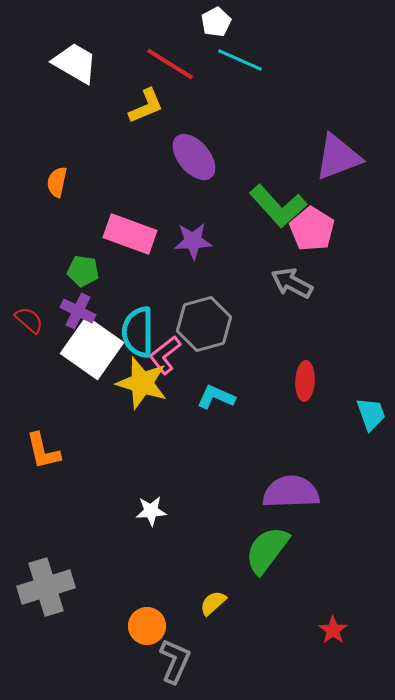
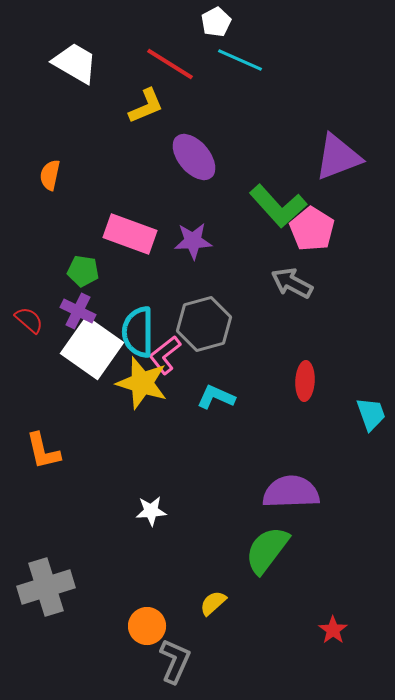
orange semicircle: moved 7 px left, 7 px up
